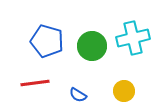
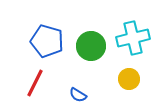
green circle: moved 1 px left
red line: rotated 56 degrees counterclockwise
yellow circle: moved 5 px right, 12 px up
